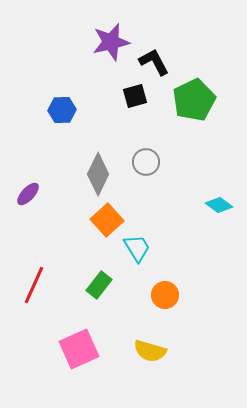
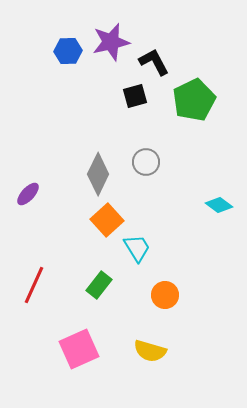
blue hexagon: moved 6 px right, 59 px up
